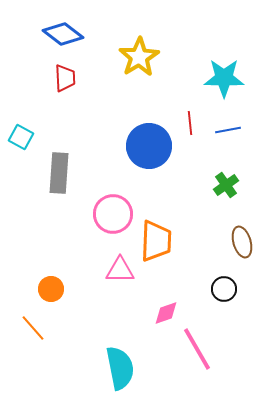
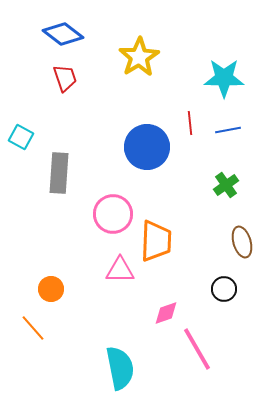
red trapezoid: rotated 16 degrees counterclockwise
blue circle: moved 2 px left, 1 px down
